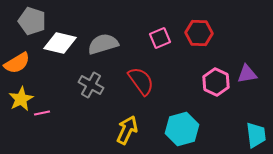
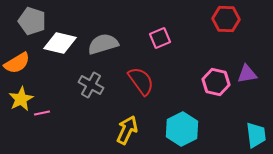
red hexagon: moved 27 px right, 14 px up
pink hexagon: rotated 12 degrees counterclockwise
cyan hexagon: rotated 12 degrees counterclockwise
